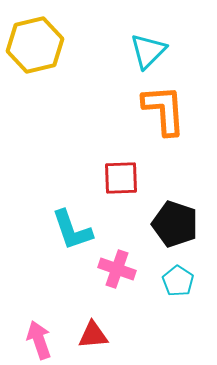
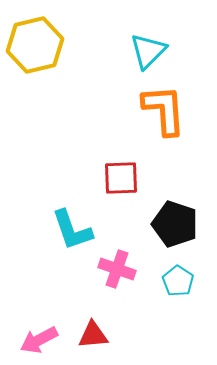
pink arrow: rotated 99 degrees counterclockwise
